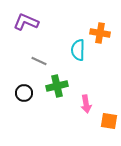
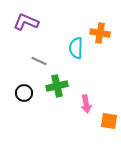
cyan semicircle: moved 2 px left, 2 px up
